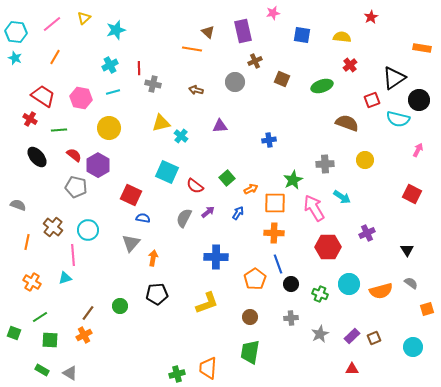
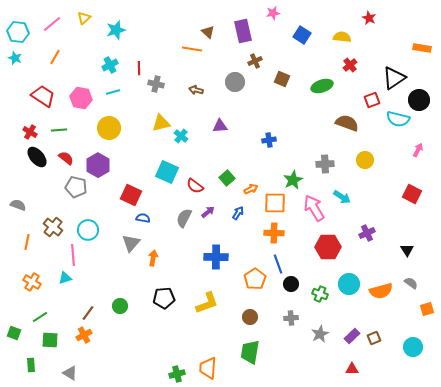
red star at (371, 17): moved 2 px left, 1 px down; rotated 16 degrees counterclockwise
cyan hexagon at (16, 32): moved 2 px right
blue square at (302, 35): rotated 24 degrees clockwise
gray cross at (153, 84): moved 3 px right
red cross at (30, 119): moved 13 px down
red semicircle at (74, 155): moved 8 px left, 3 px down
black pentagon at (157, 294): moved 7 px right, 4 px down
green rectangle at (42, 370): moved 11 px left, 5 px up; rotated 56 degrees clockwise
